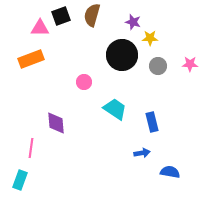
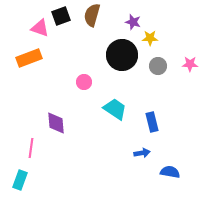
pink triangle: rotated 18 degrees clockwise
orange rectangle: moved 2 px left, 1 px up
